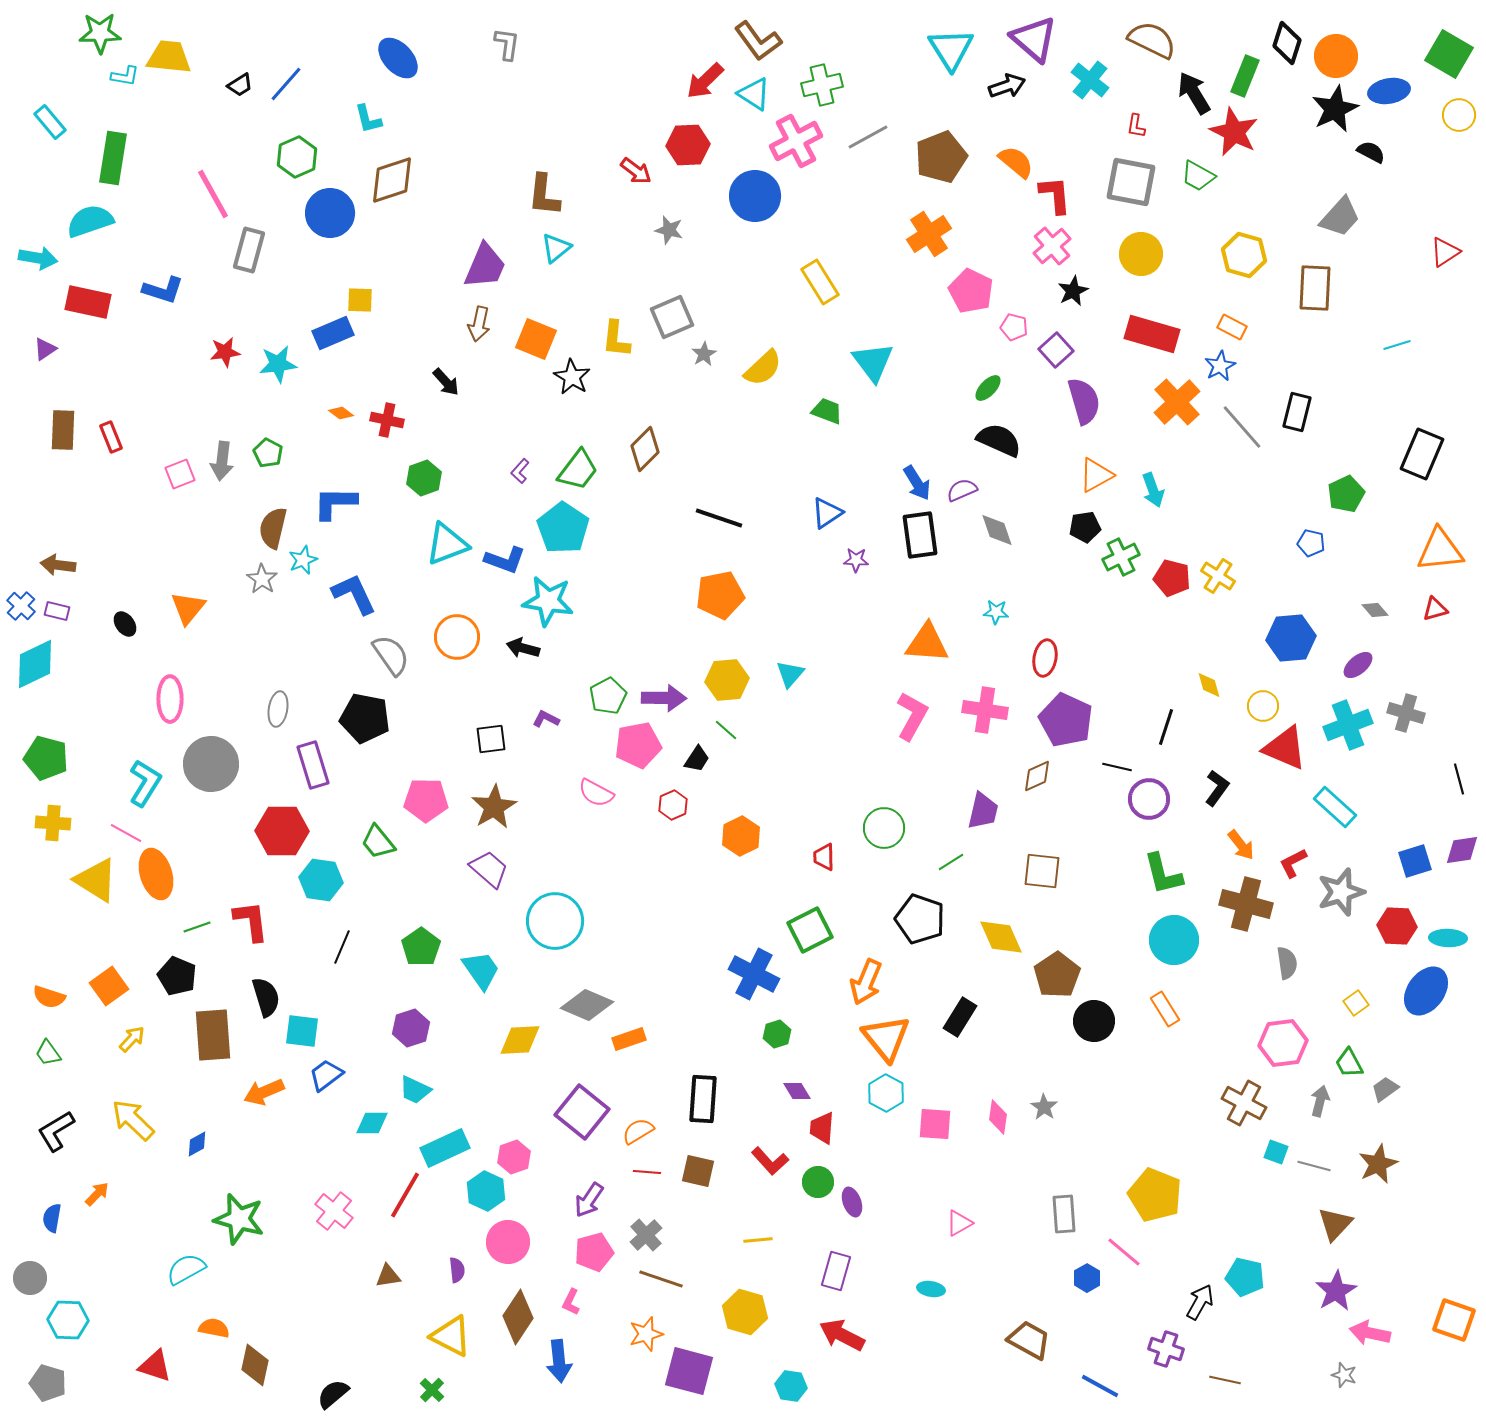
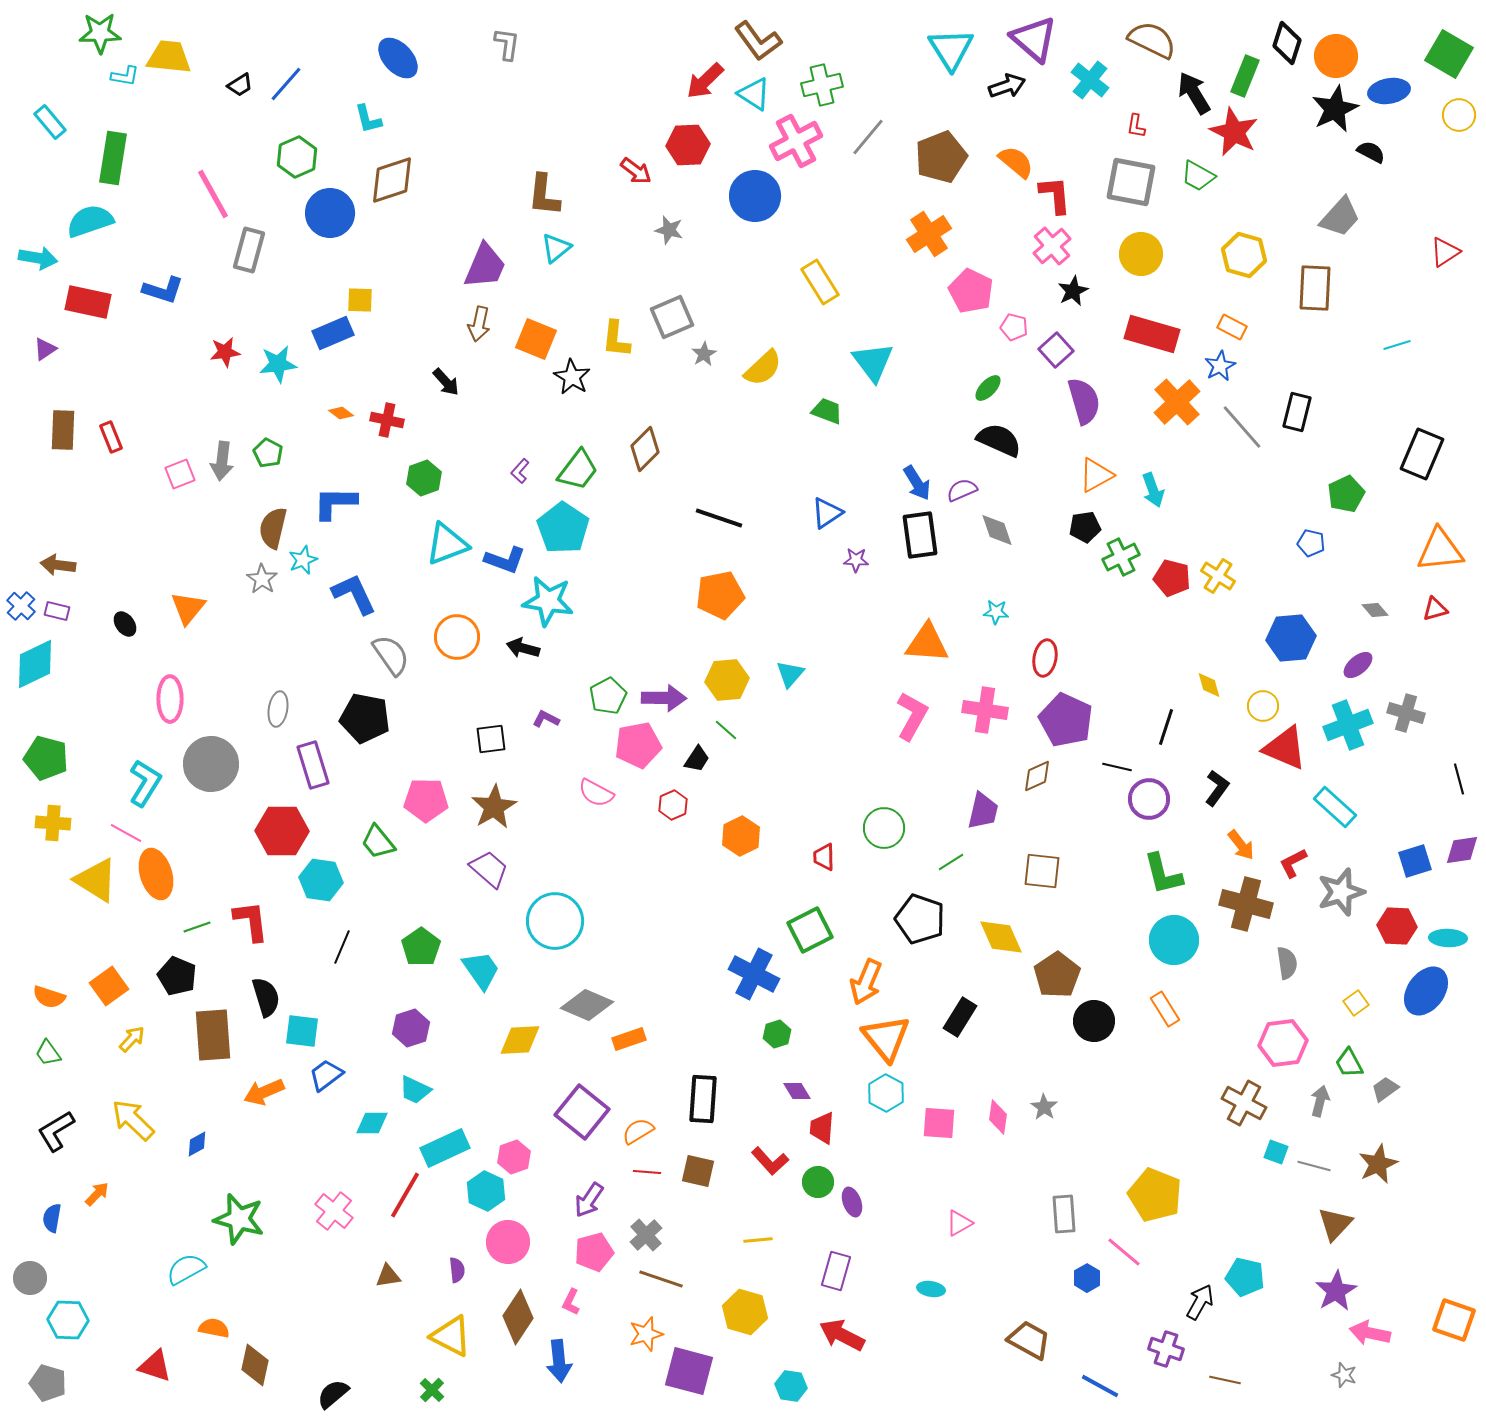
gray line at (868, 137): rotated 21 degrees counterclockwise
pink square at (935, 1124): moved 4 px right, 1 px up
